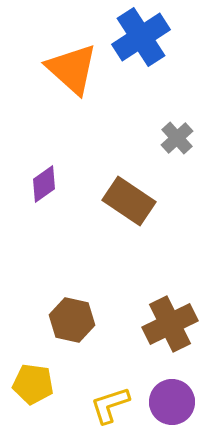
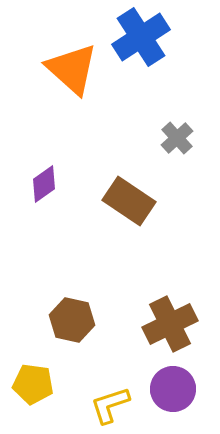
purple circle: moved 1 px right, 13 px up
